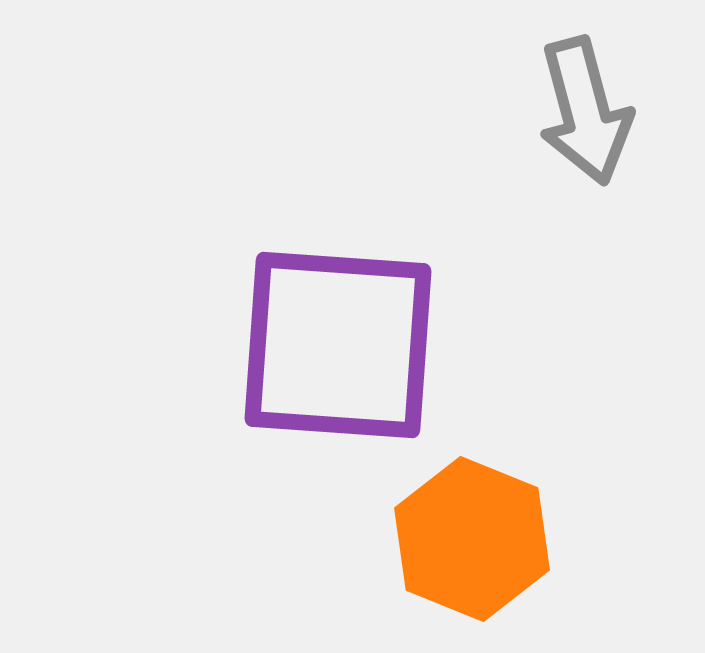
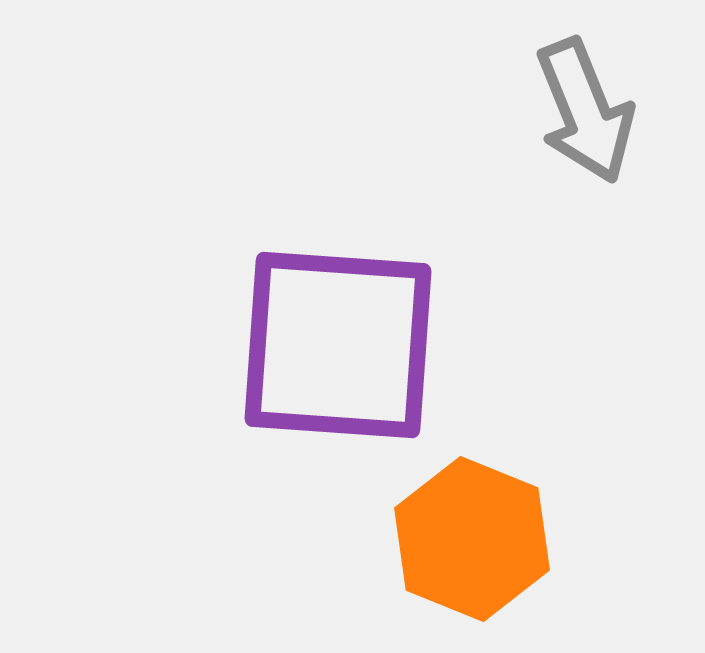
gray arrow: rotated 7 degrees counterclockwise
